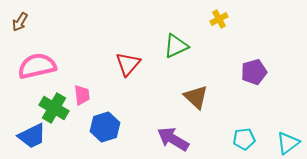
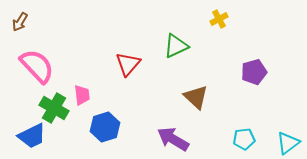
pink semicircle: rotated 60 degrees clockwise
